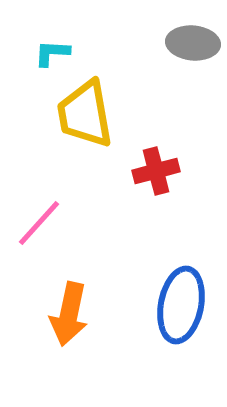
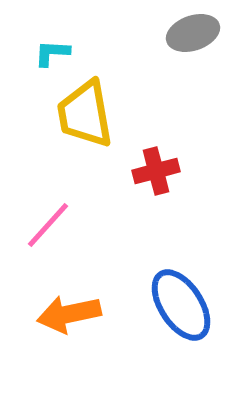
gray ellipse: moved 10 px up; rotated 24 degrees counterclockwise
pink line: moved 9 px right, 2 px down
blue ellipse: rotated 44 degrees counterclockwise
orange arrow: rotated 66 degrees clockwise
